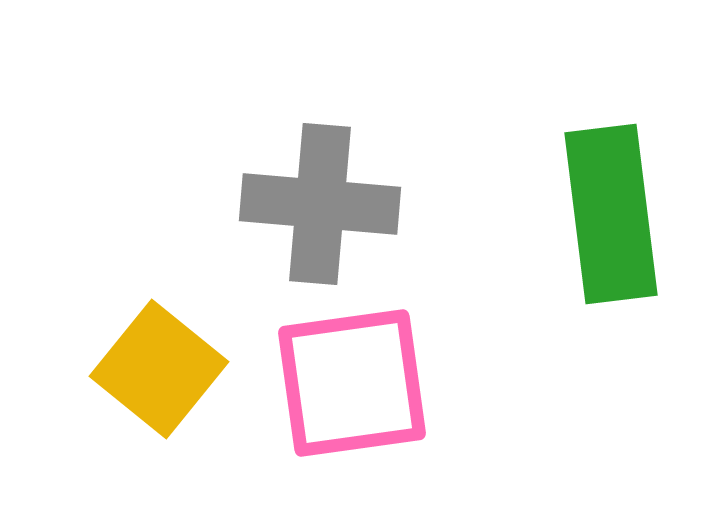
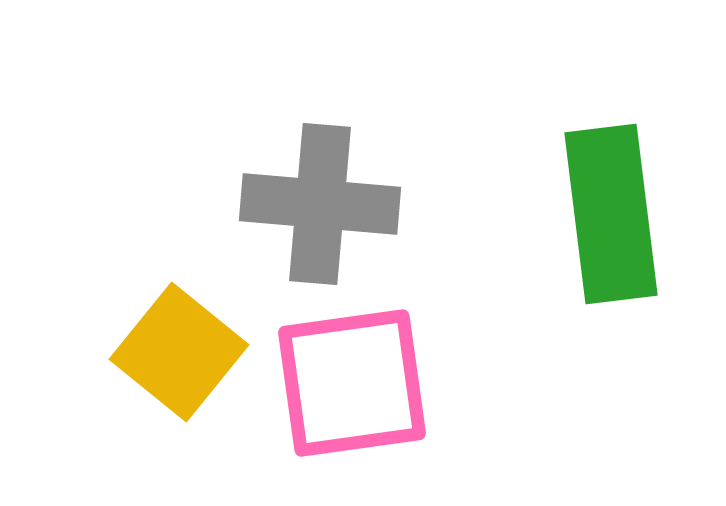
yellow square: moved 20 px right, 17 px up
